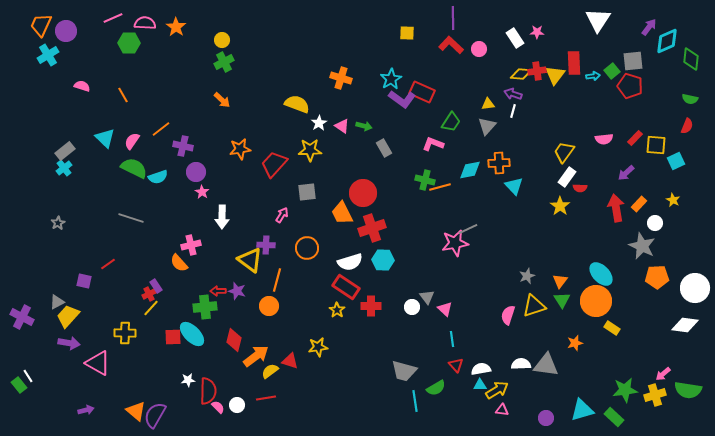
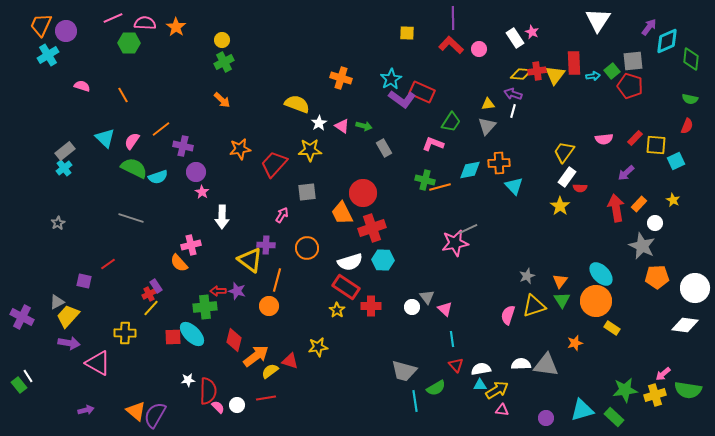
pink star at (537, 32): moved 5 px left; rotated 24 degrees clockwise
